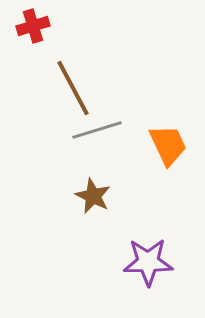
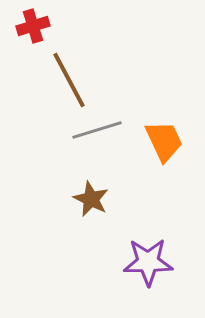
brown line: moved 4 px left, 8 px up
orange trapezoid: moved 4 px left, 4 px up
brown star: moved 2 px left, 3 px down
